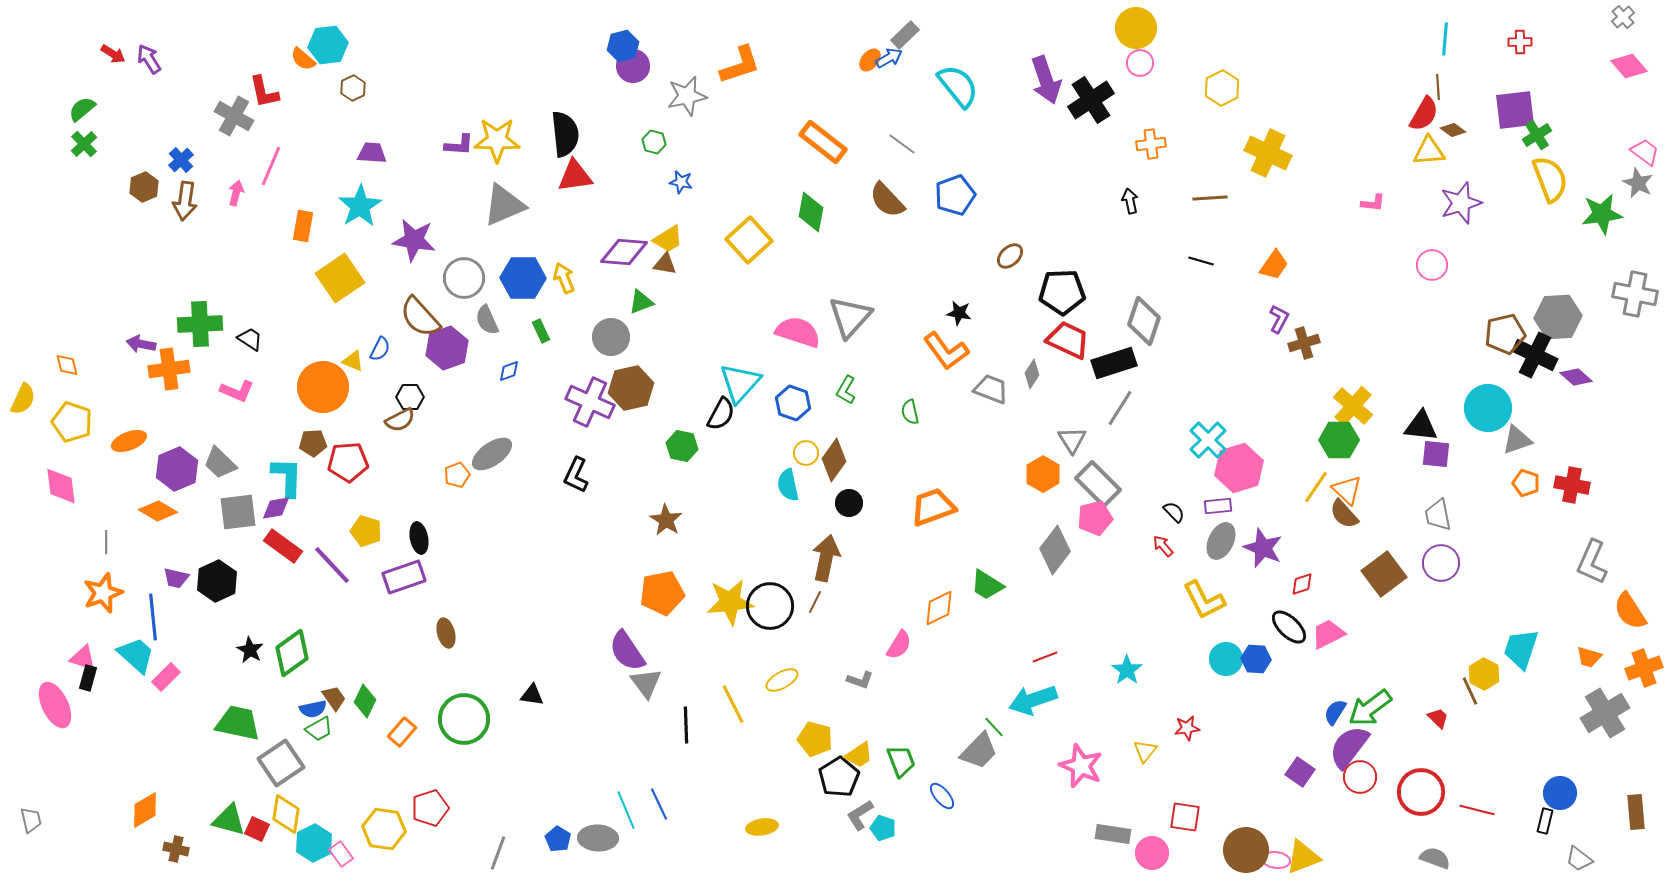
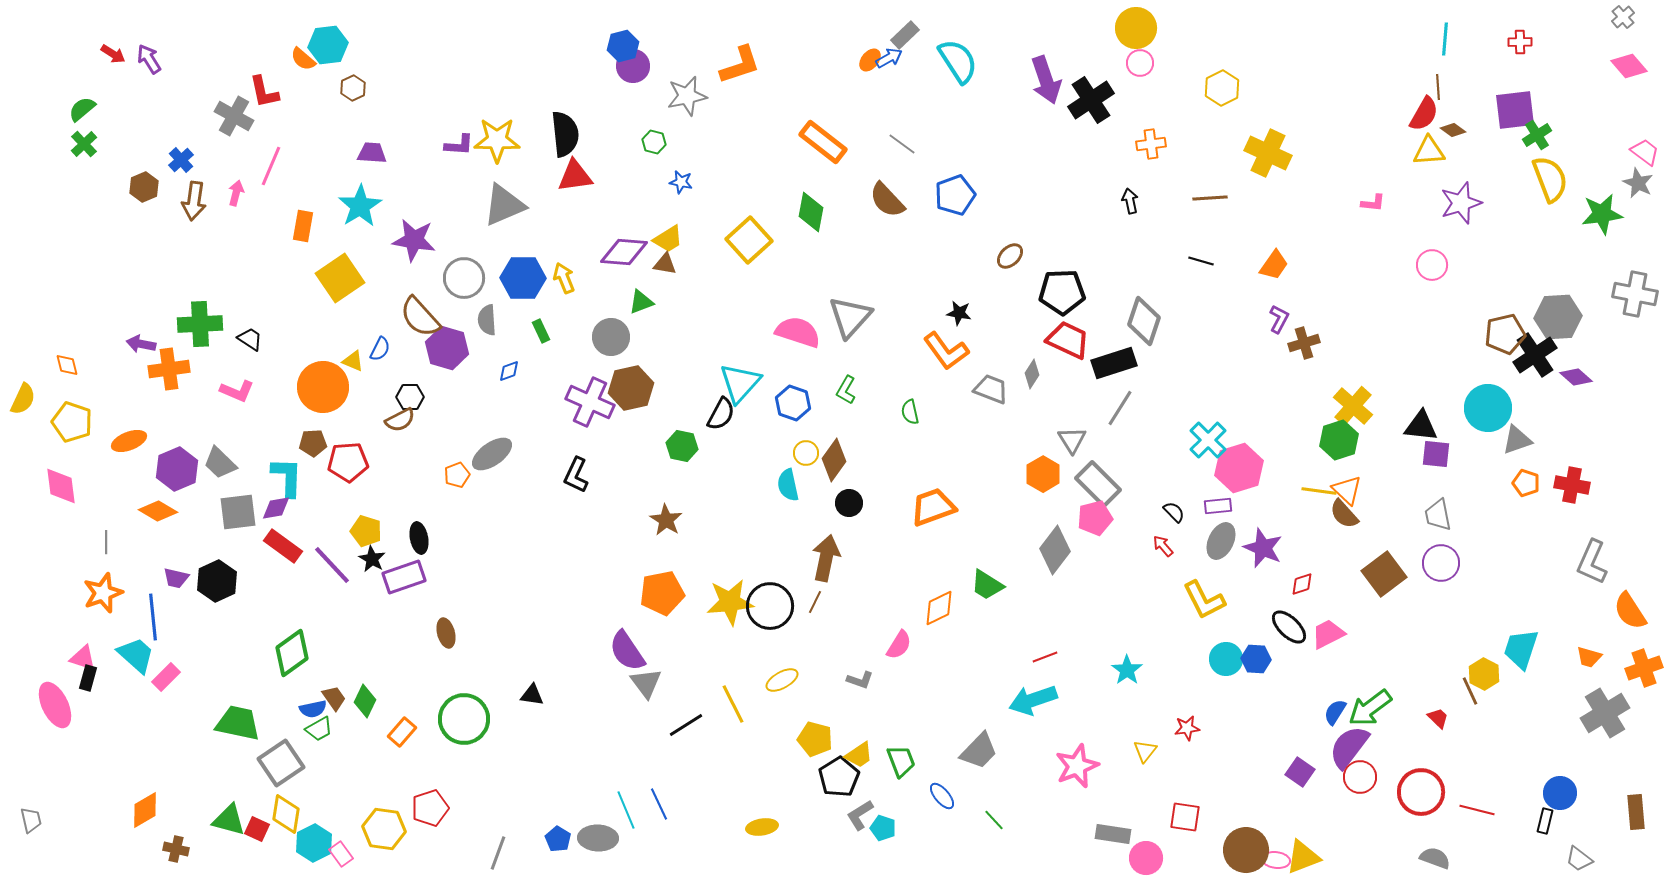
cyan semicircle at (958, 86): moved 25 px up; rotated 6 degrees clockwise
brown arrow at (185, 201): moved 9 px right
gray semicircle at (487, 320): rotated 20 degrees clockwise
purple hexagon at (447, 348): rotated 24 degrees counterclockwise
black cross at (1535, 355): rotated 30 degrees clockwise
green hexagon at (1339, 440): rotated 18 degrees counterclockwise
yellow line at (1316, 487): moved 3 px right, 4 px down; rotated 64 degrees clockwise
black star at (250, 650): moved 122 px right, 91 px up
black line at (686, 725): rotated 60 degrees clockwise
green line at (994, 727): moved 93 px down
pink star at (1081, 766): moved 4 px left; rotated 27 degrees clockwise
pink circle at (1152, 853): moved 6 px left, 5 px down
